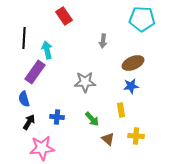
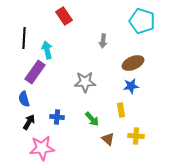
cyan pentagon: moved 2 px down; rotated 15 degrees clockwise
